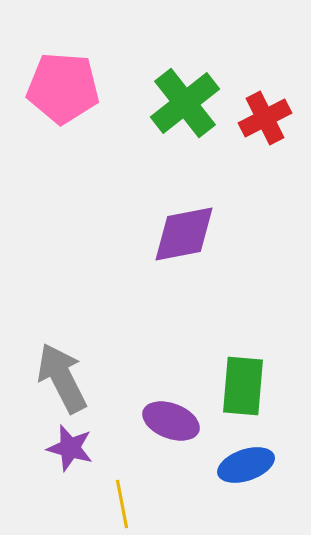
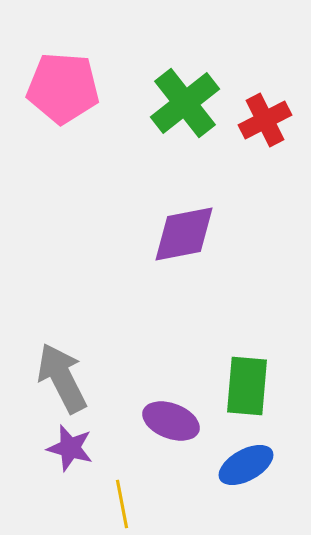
red cross: moved 2 px down
green rectangle: moved 4 px right
blue ellipse: rotated 10 degrees counterclockwise
